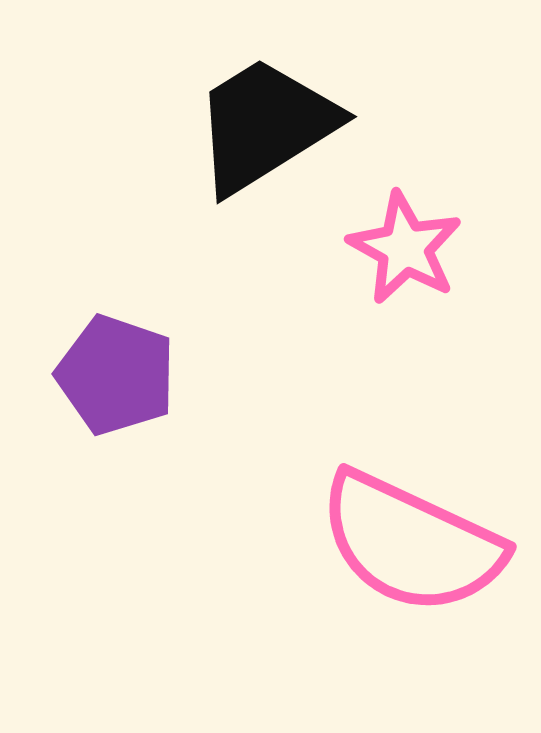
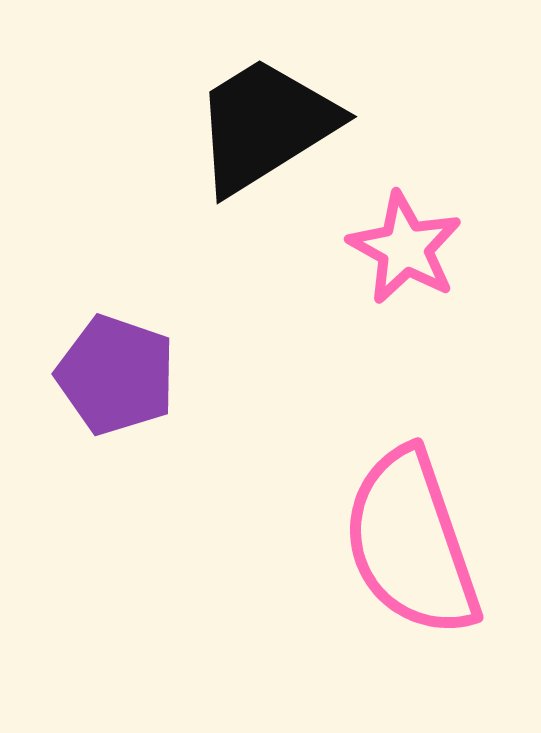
pink semicircle: rotated 46 degrees clockwise
